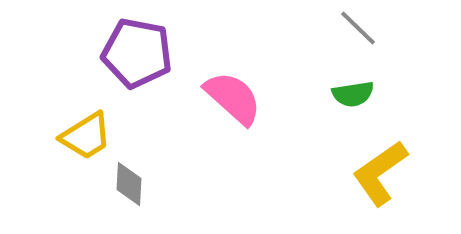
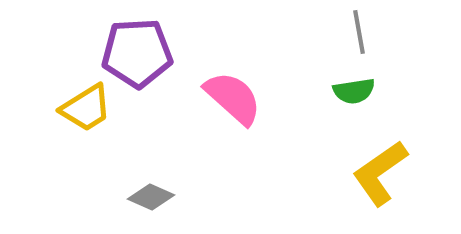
gray line: moved 1 px right, 4 px down; rotated 36 degrees clockwise
purple pentagon: rotated 14 degrees counterclockwise
green semicircle: moved 1 px right, 3 px up
yellow trapezoid: moved 28 px up
gray diamond: moved 22 px right, 13 px down; rotated 69 degrees counterclockwise
